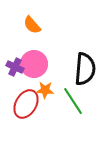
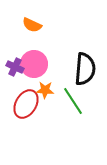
orange semicircle: rotated 24 degrees counterclockwise
